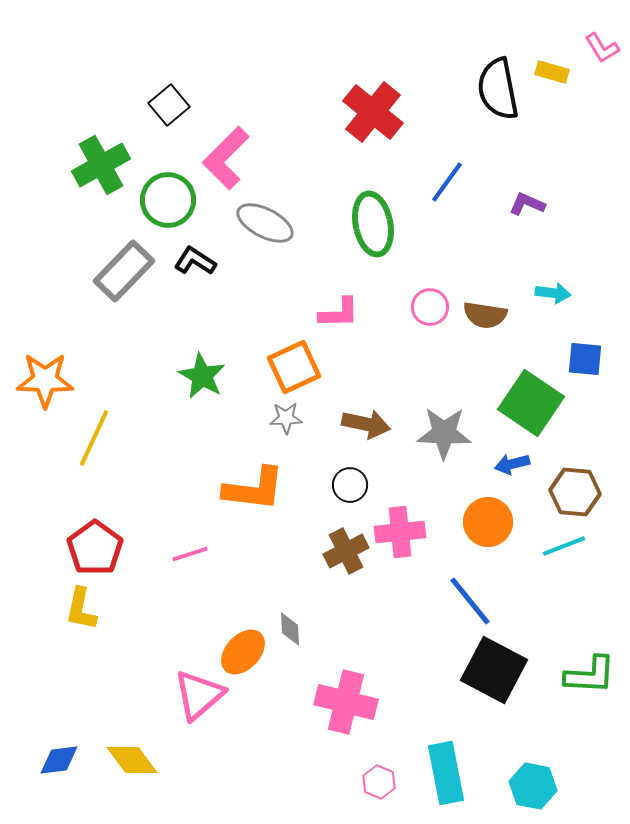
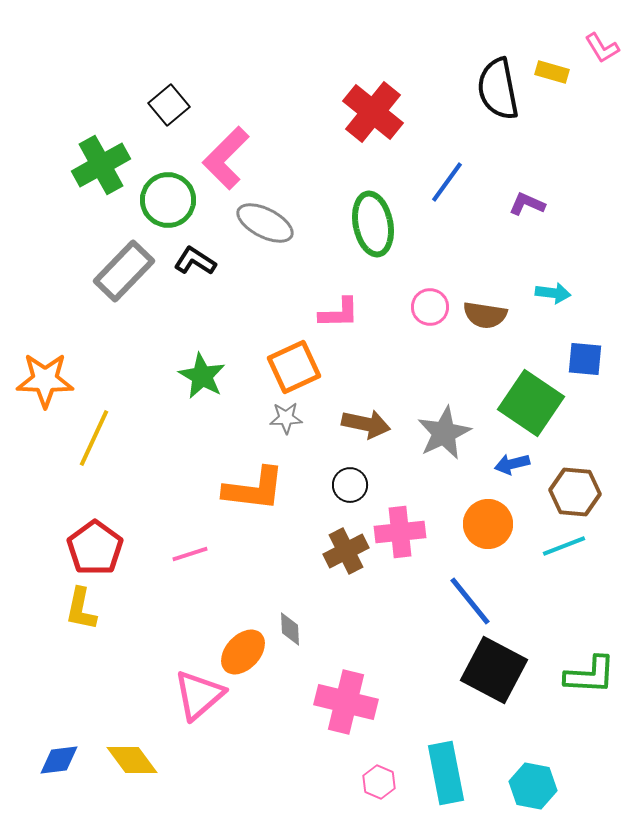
gray star at (444, 433): rotated 28 degrees counterclockwise
orange circle at (488, 522): moved 2 px down
